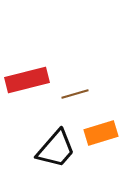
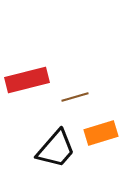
brown line: moved 3 px down
